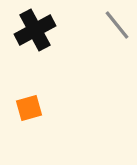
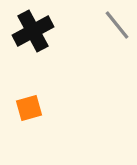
black cross: moved 2 px left, 1 px down
